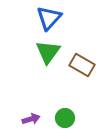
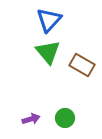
blue triangle: moved 2 px down
green triangle: rotated 16 degrees counterclockwise
